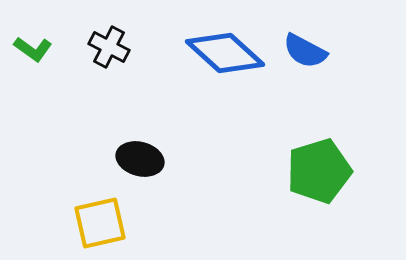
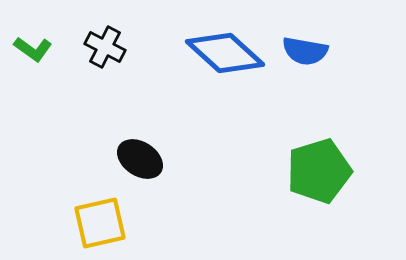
black cross: moved 4 px left
blue semicircle: rotated 18 degrees counterclockwise
black ellipse: rotated 18 degrees clockwise
